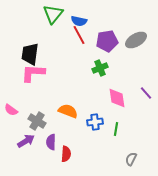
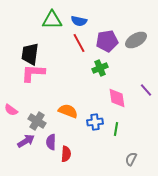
green triangle: moved 1 px left, 6 px down; rotated 50 degrees clockwise
red line: moved 8 px down
purple line: moved 3 px up
